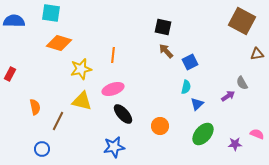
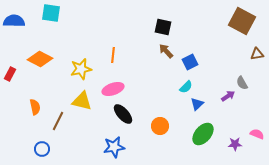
orange diamond: moved 19 px left, 16 px down; rotated 10 degrees clockwise
cyan semicircle: rotated 32 degrees clockwise
